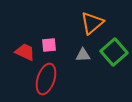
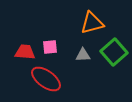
orange triangle: rotated 25 degrees clockwise
pink square: moved 1 px right, 2 px down
red trapezoid: rotated 20 degrees counterclockwise
red ellipse: rotated 72 degrees counterclockwise
